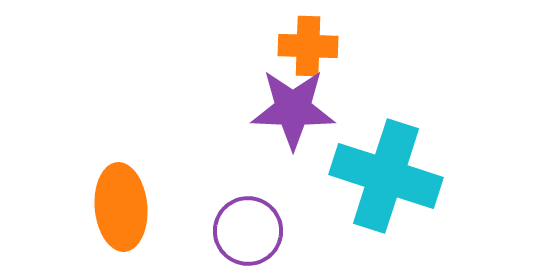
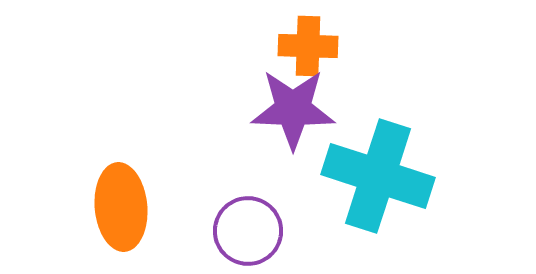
cyan cross: moved 8 px left
